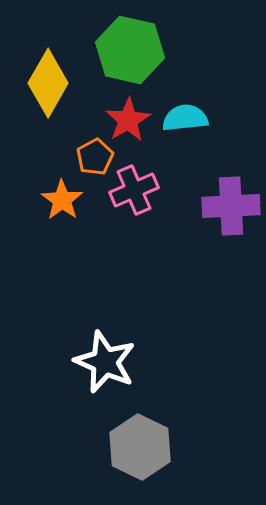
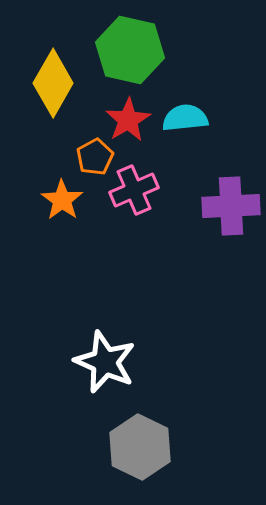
yellow diamond: moved 5 px right
